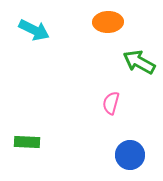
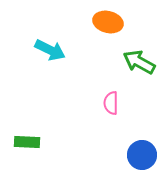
orange ellipse: rotated 16 degrees clockwise
cyan arrow: moved 16 px right, 20 px down
pink semicircle: rotated 15 degrees counterclockwise
blue circle: moved 12 px right
